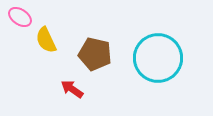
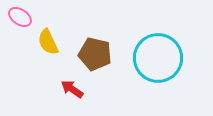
yellow semicircle: moved 2 px right, 2 px down
